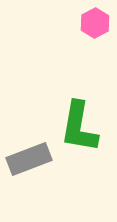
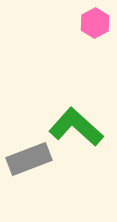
green L-shape: moved 3 px left; rotated 122 degrees clockwise
